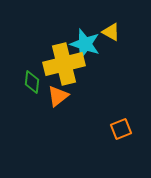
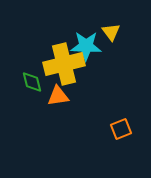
yellow triangle: rotated 24 degrees clockwise
cyan star: moved 1 px right, 2 px down; rotated 16 degrees counterclockwise
green diamond: rotated 20 degrees counterclockwise
orange triangle: rotated 30 degrees clockwise
